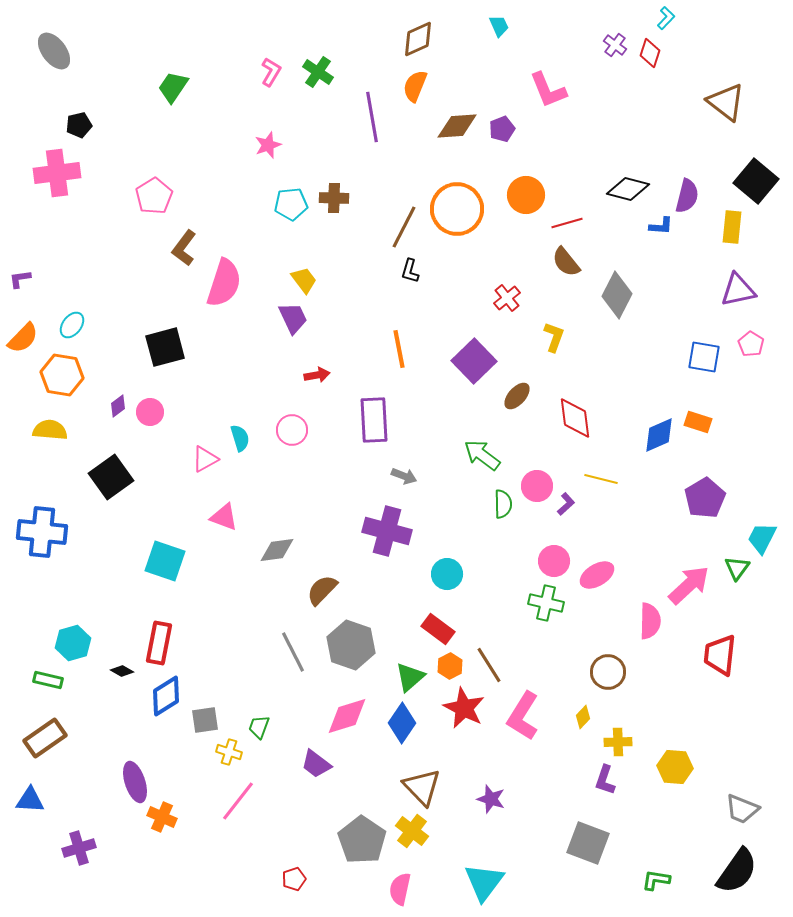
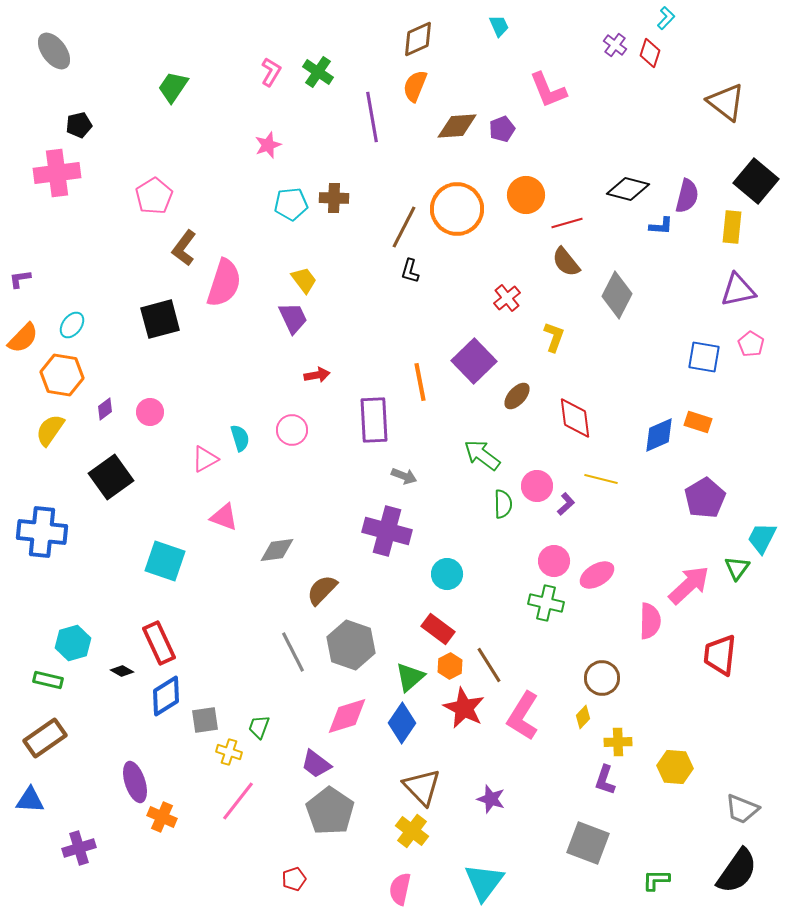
black square at (165, 347): moved 5 px left, 28 px up
orange line at (399, 349): moved 21 px right, 33 px down
purple diamond at (118, 406): moved 13 px left, 3 px down
yellow semicircle at (50, 430): rotated 60 degrees counterclockwise
red rectangle at (159, 643): rotated 36 degrees counterclockwise
brown circle at (608, 672): moved 6 px left, 6 px down
gray pentagon at (362, 840): moved 32 px left, 29 px up
green L-shape at (656, 880): rotated 8 degrees counterclockwise
